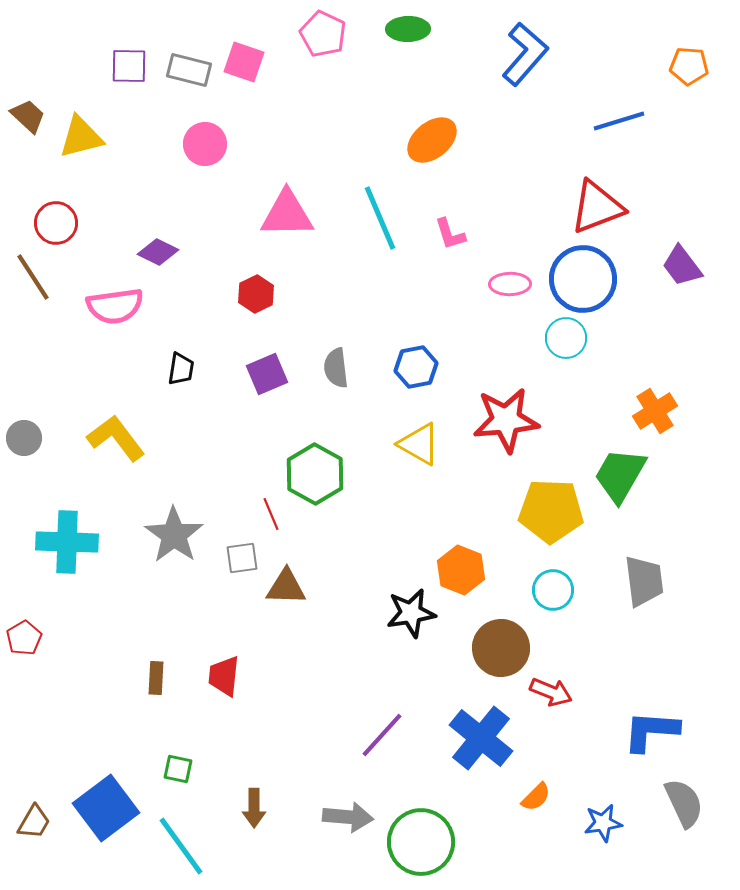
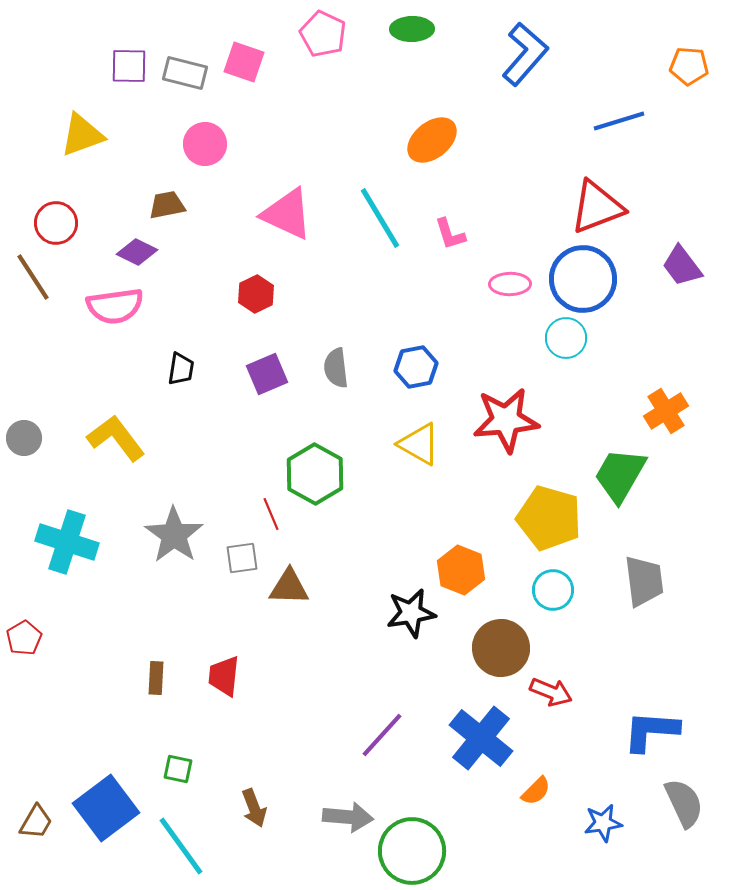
green ellipse at (408, 29): moved 4 px right
gray rectangle at (189, 70): moved 4 px left, 3 px down
brown trapezoid at (28, 116): moved 139 px right, 89 px down; rotated 54 degrees counterclockwise
yellow triangle at (81, 137): moved 1 px right, 2 px up; rotated 6 degrees counterclockwise
pink triangle at (287, 214): rotated 26 degrees clockwise
cyan line at (380, 218): rotated 8 degrees counterclockwise
purple diamond at (158, 252): moved 21 px left
orange cross at (655, 411): moved 11 px right
yellow pentagon at (551, 511): moved 2 px left, 7 px down; rotated 14 degrees clockwise
cyan cross at (67, 542): rotated 16 degrees clockwise
brown triangle at (286, 587): moved 3 px right
orange semicircle at (536, 797): moved 6 px up
brown arrow at (254, 808): rotated 21 degrees counterclockwise
brown trapezoid at (34, 822): moved 2 px right
green circle at (421, 842): moved 9 px left, 9 px down
